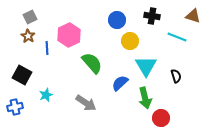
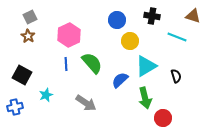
blue line: moved 19 px right, 16 px down
cyan triangle: rotated 30 degrees clockwise
blue semicircle: moved 3 px up
red circle: moved 2 px right
